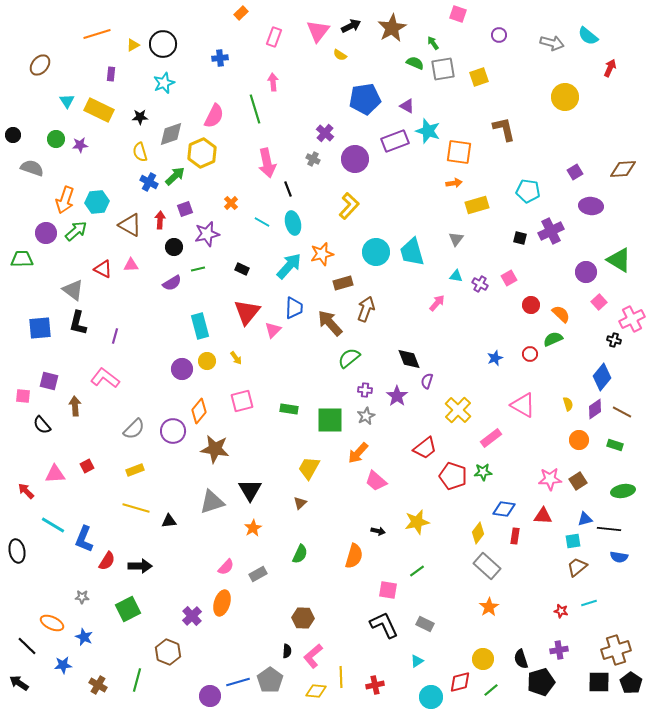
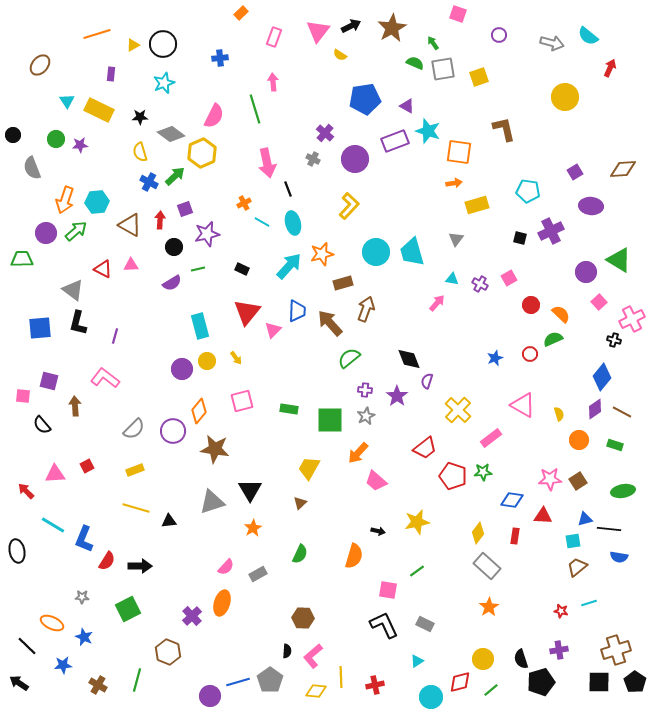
gray diamond at (171, 134): rotated 56 degrees clockwise
gray semicircle at (32, 168): rotated 130 degrees counterclockwise
orange cross at (231, 203): moved 13 px right; rotated 16 degrees clockwise
cyan triangle at (456, 276): moved 4 px left, 3 px down
blue trapezoid at (294, 308): moved 3 px right, 3 px down
yellow semicircle at (568, 404): moved 9 px left, 10 px down
blue diamond at (504, 509): moved 8 px right, 9 px up
black pentagon at (631, 683): moved 4 px right, 1 px up
